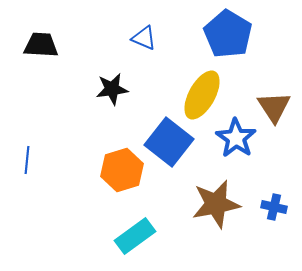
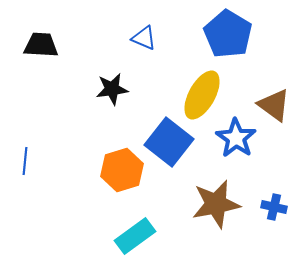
brown triangle: moved 2 px up; rotated 21 degrees counterclockwise
blue line: moved 2 px left, 1 px down
